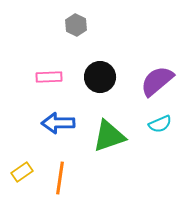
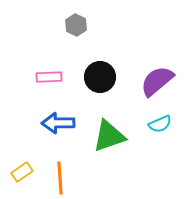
orange line: rotated 12 degrees counterclockwise
